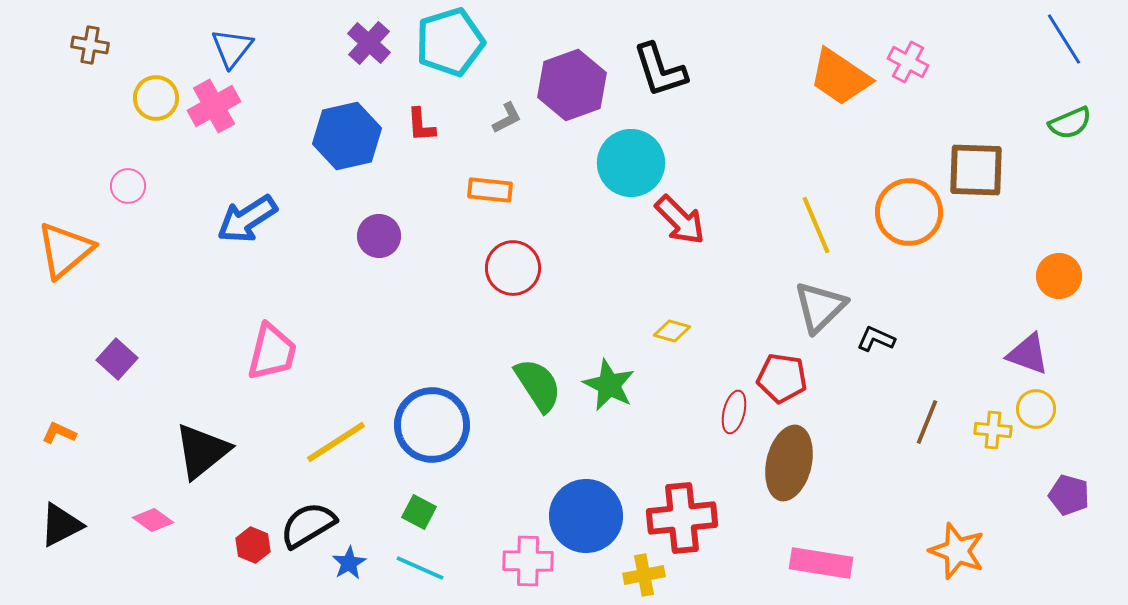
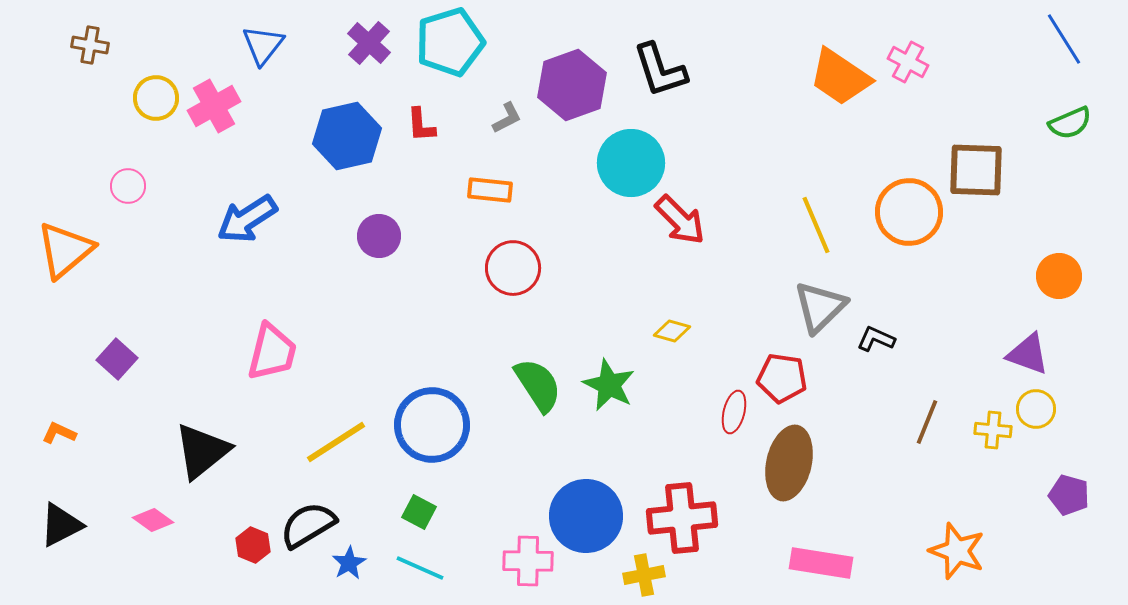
blue triangle at (232, 48): moved 31 px right, 3 px up
